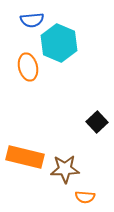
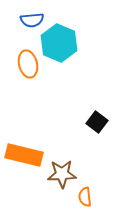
orange ellipse: moved 3 px up
black square: rotated 10 degrees counterclockwise
orange rectangle: moved 1 px left, 2 px up
brown star: moved 3 px left, 5 px down
orange semicircle: rotated 78 degrees clockwise
